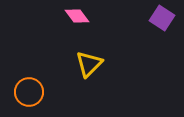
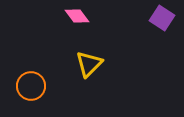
orange circle: moved 2 px right, 6 px up
